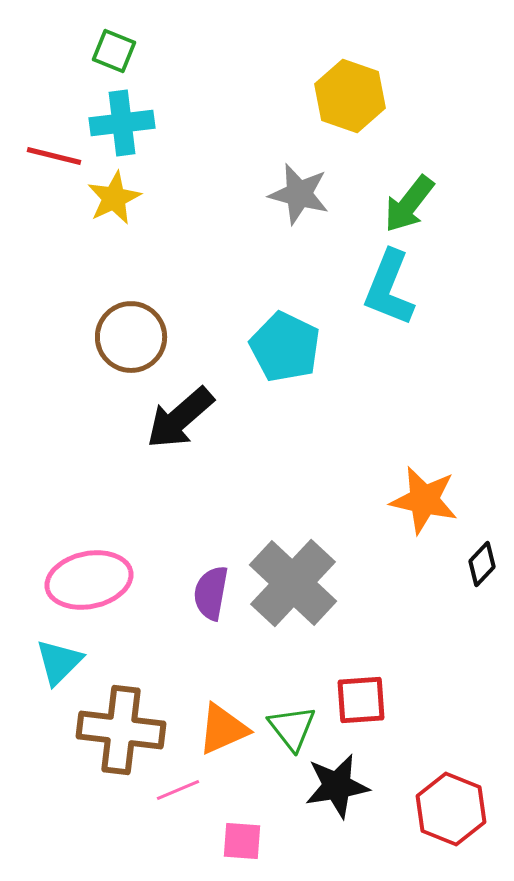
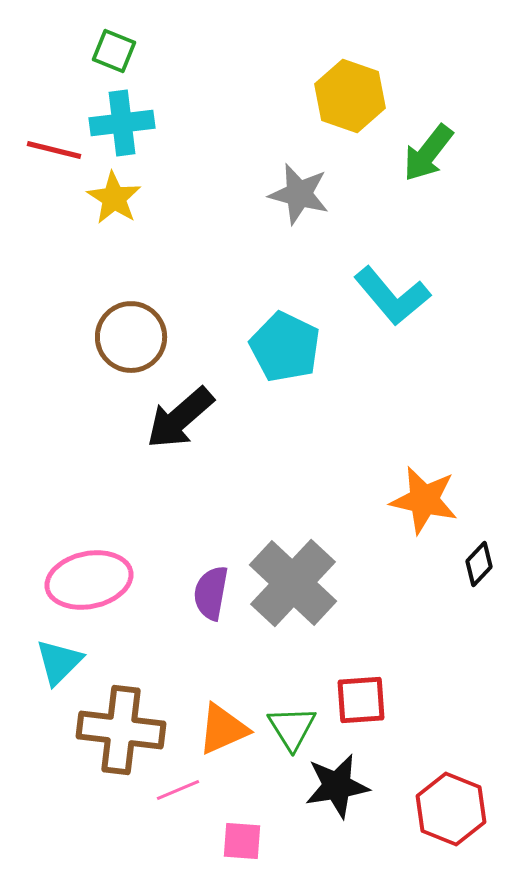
red line: moved 6 px up
yellow star: rotated 14 degrees counterclockwise
green arrow: moved 19 px right, 51 px up
cyan L-shape: moved 3 px right, 8 px down; rotated 62 degrees counterclockwise
black diamond: moved 3 px left
green triangle: rotated 6 degrees clockwise
